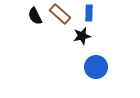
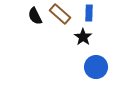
black star: moved 1 px right, 1 px down; rotated 24 degrees counterclockwise
